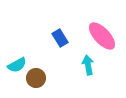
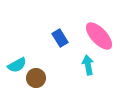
pink ellipse: moved 3 px left
